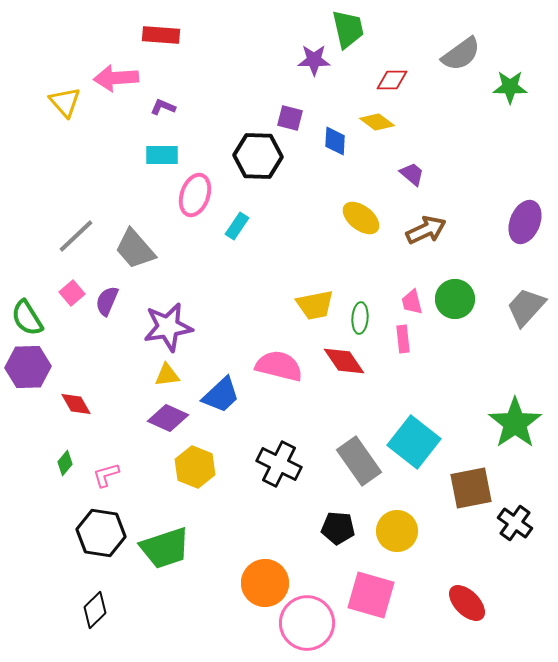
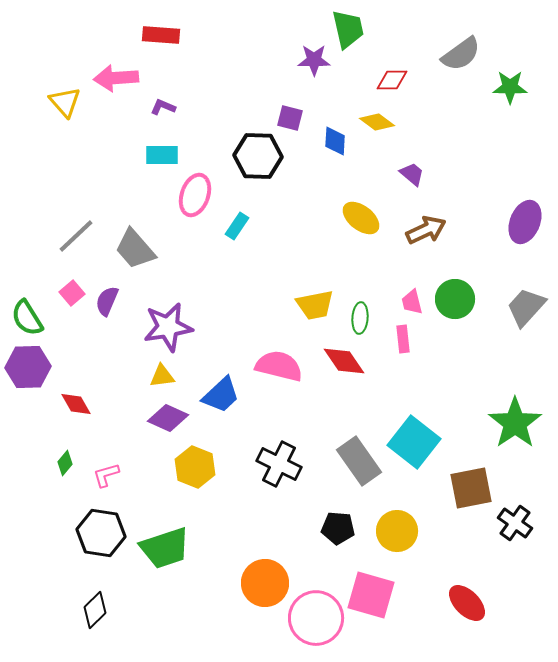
yellow triangle at (167, 375): moved 5 px left, 1 px down
pink circle at (307, 623): moved 9 px right, 5 px up
